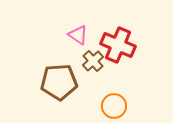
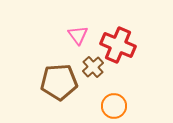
pink triangle: rotated 20 degrees clockwise
brown cross: moved 6 px down
